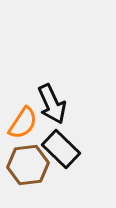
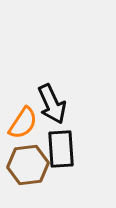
black rectangle: rotated 42 degrees clockwise
